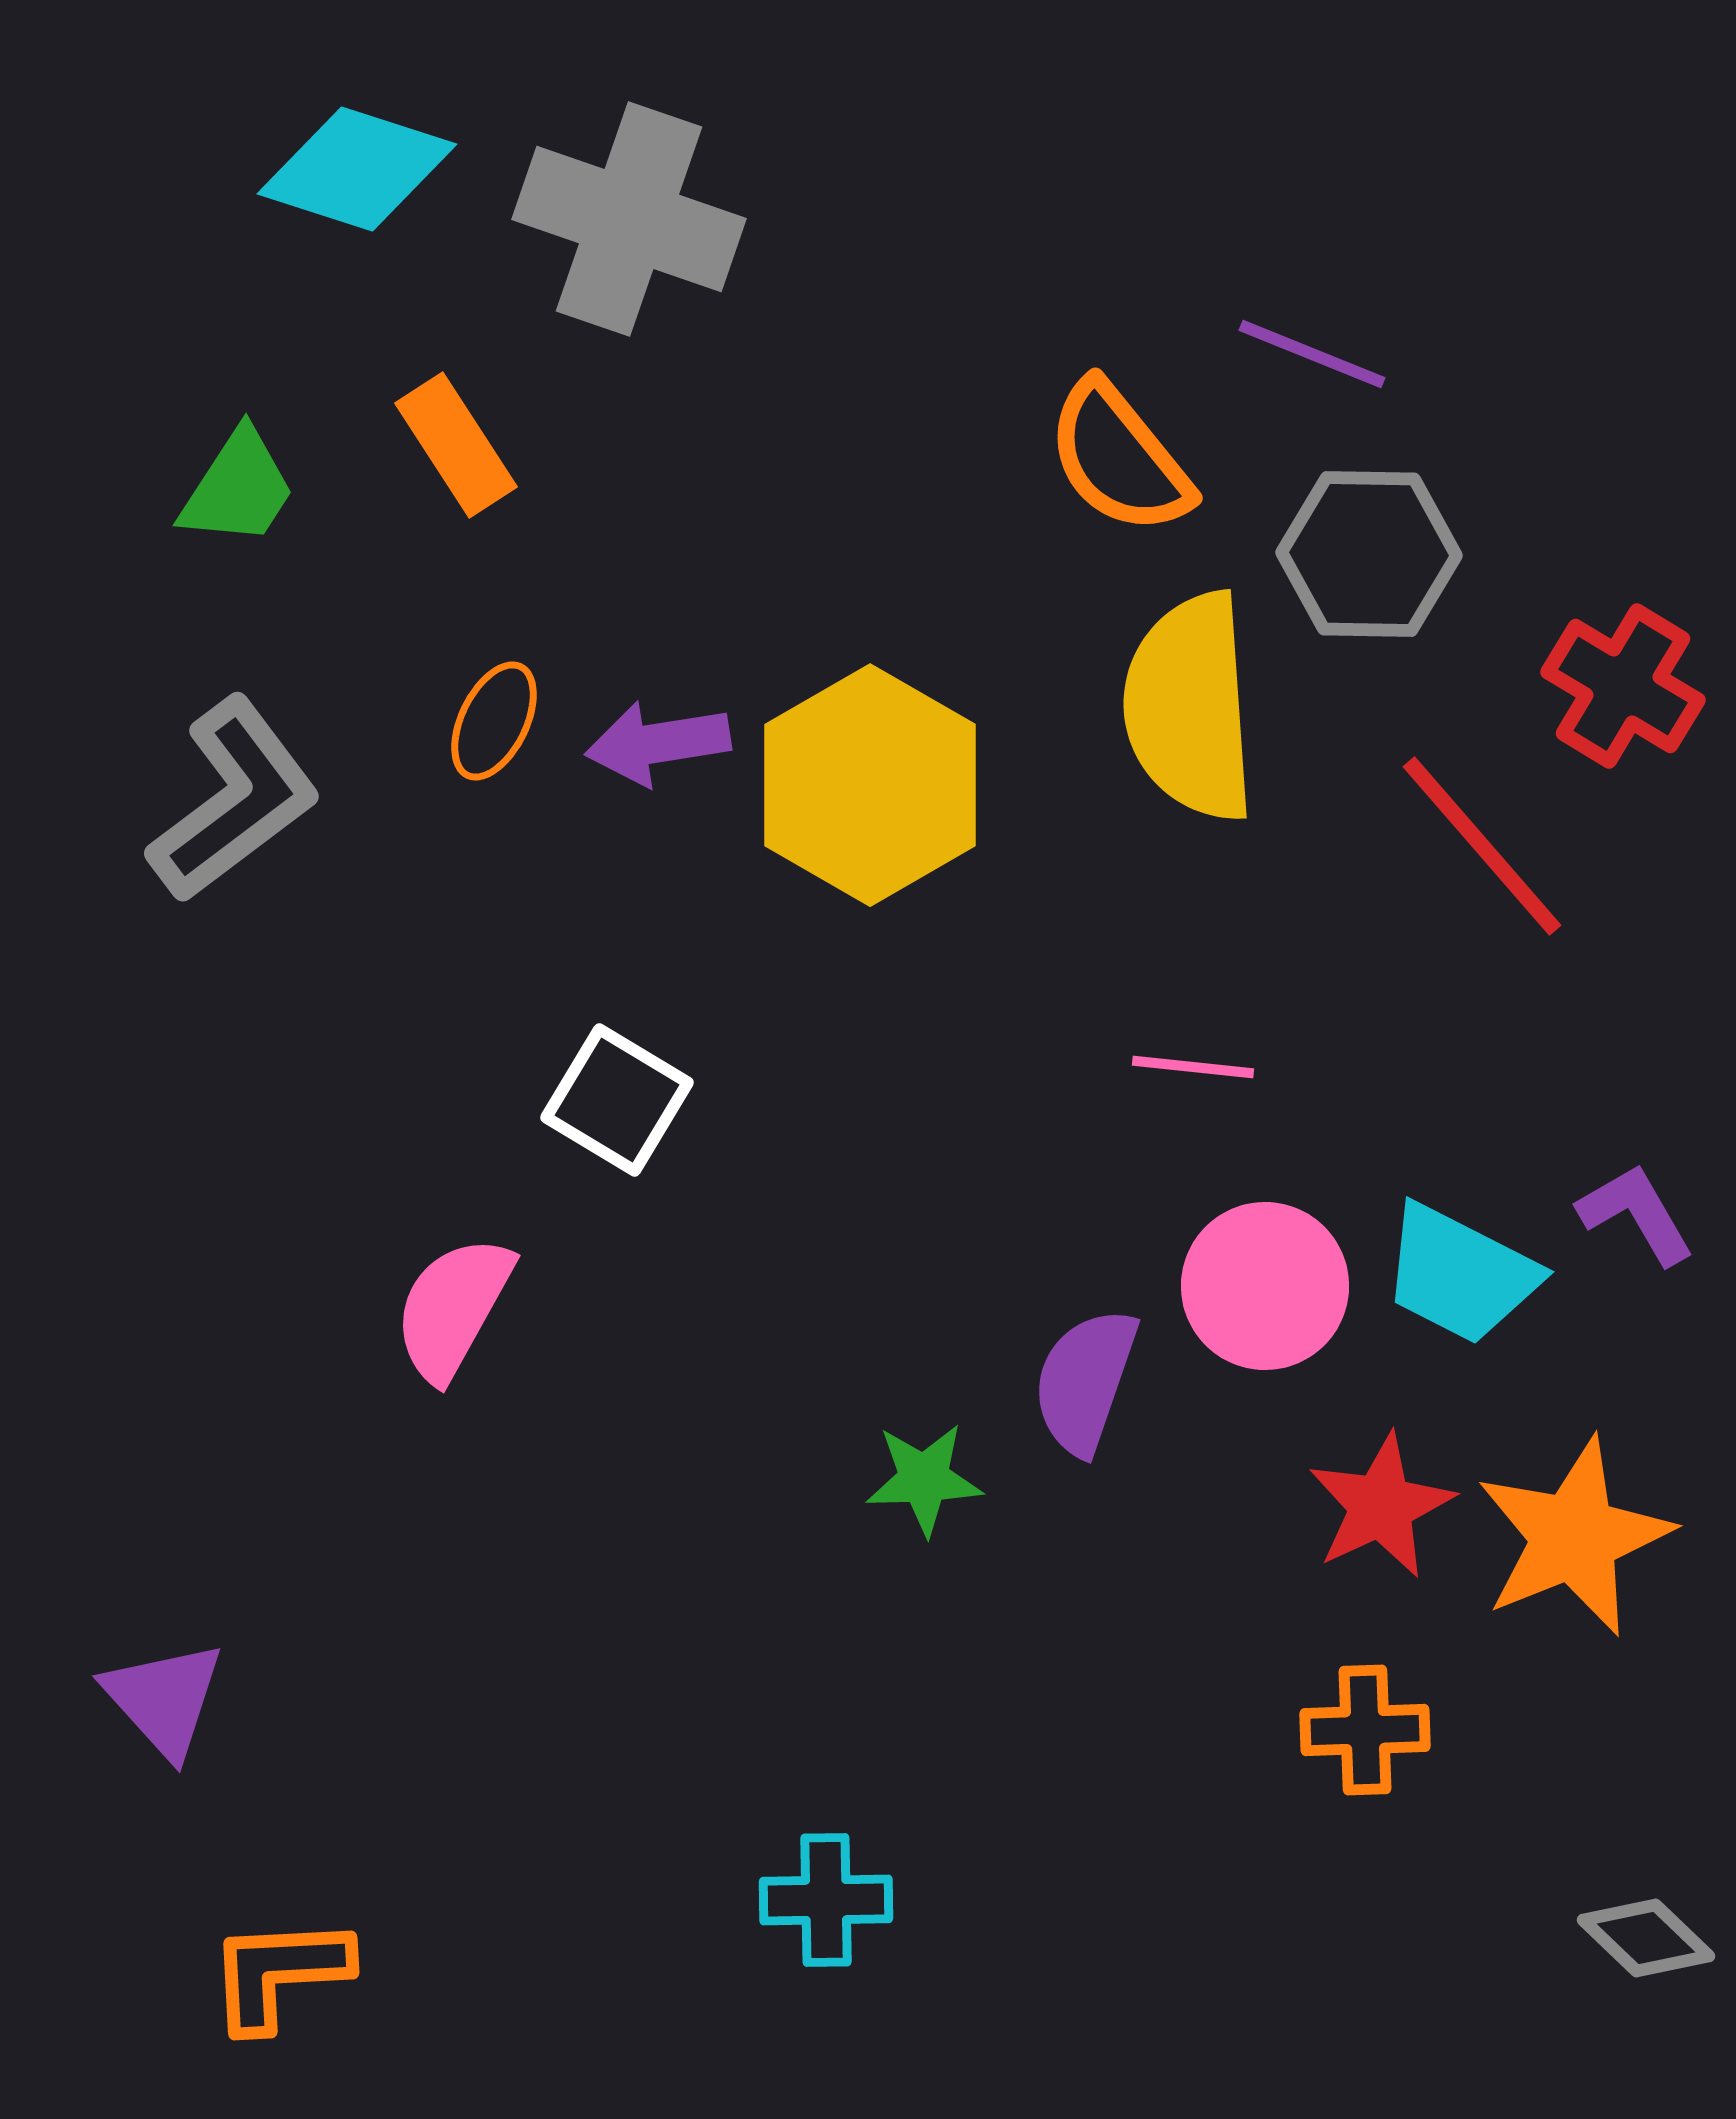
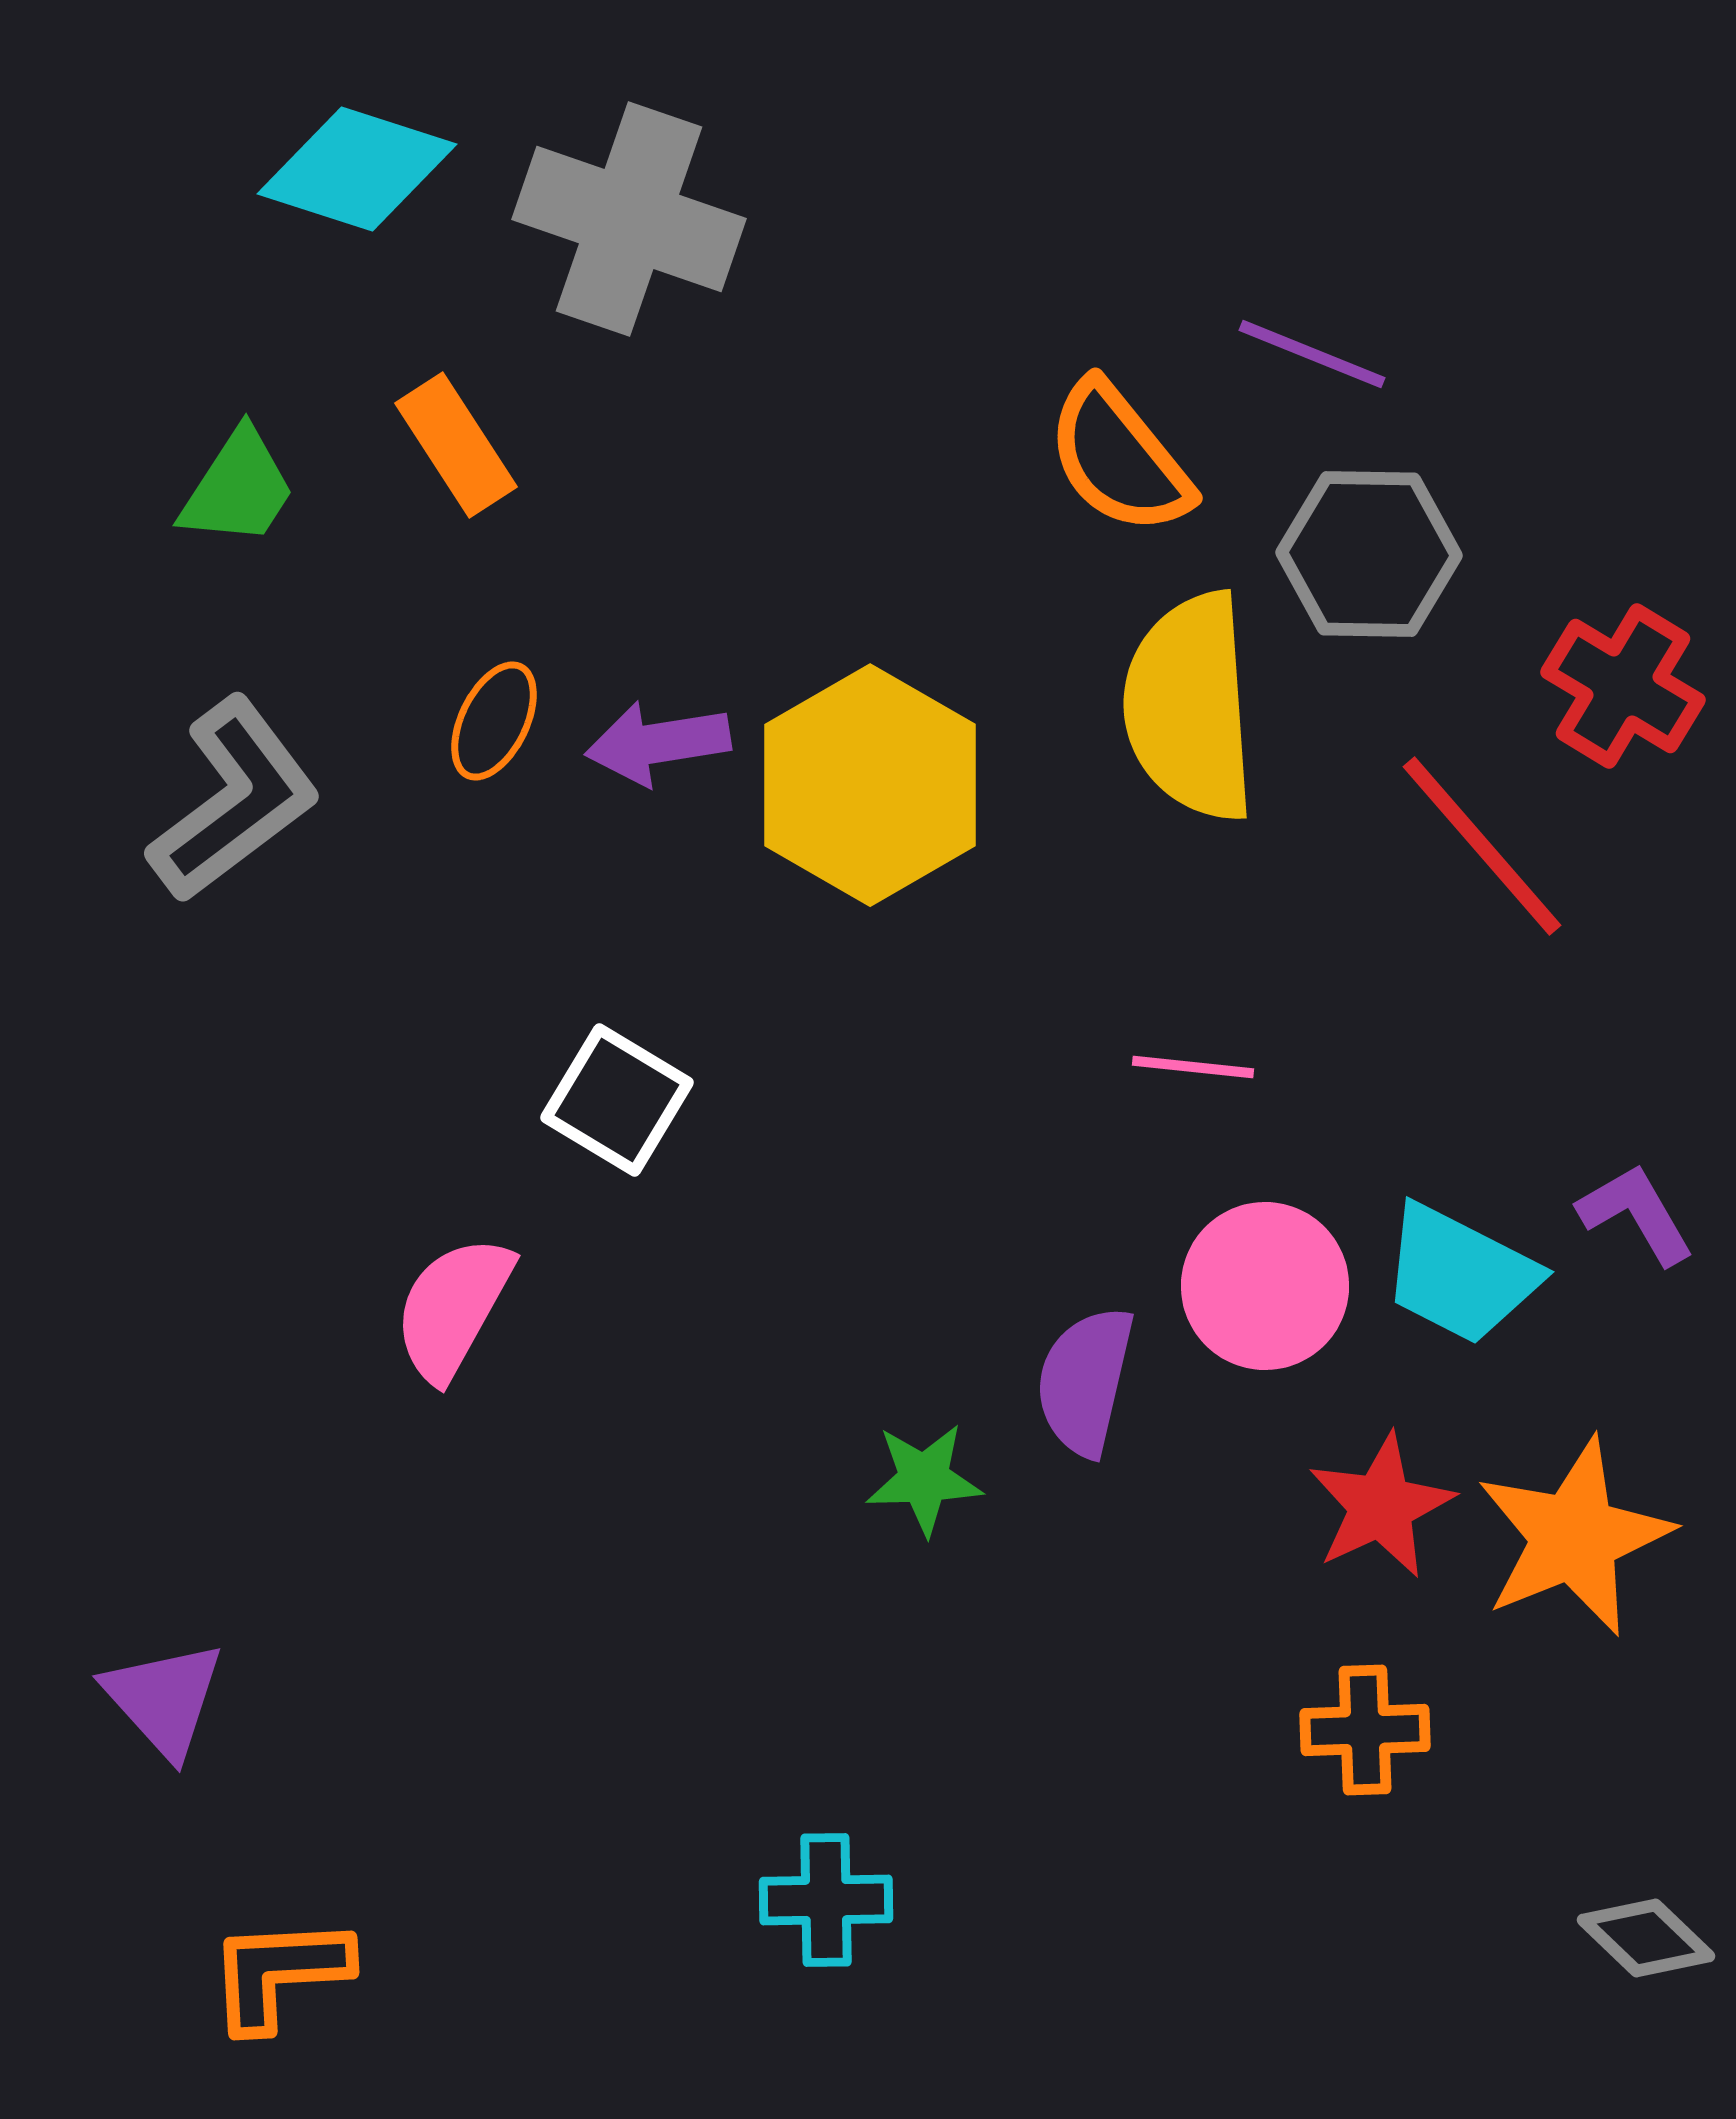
purple semicircle: rotated 6 degrees counterclockwise
